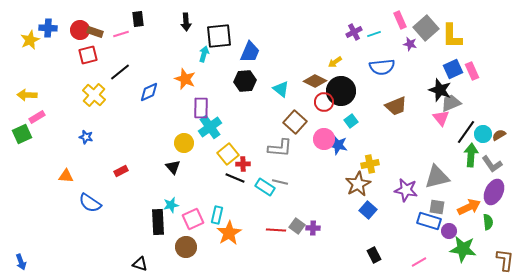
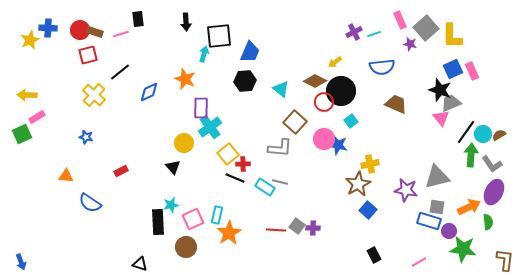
brown trapezoid at (396, 106): moved 2 px up; rotated 135 degrees counterclockwise
